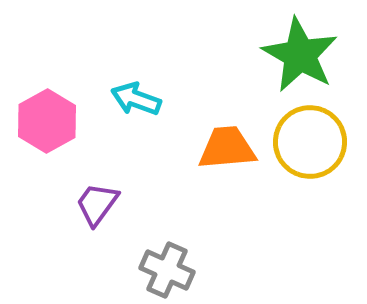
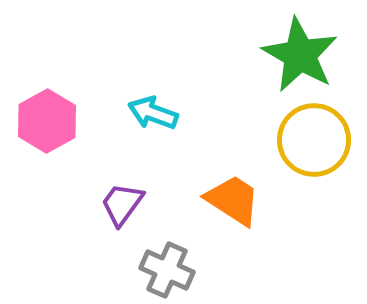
cyan arrow: moved 17 px right, 14 px down
yellow circle: moved 4 px right, 2 px up
orange trapezoid: moved 6 px right, 52 px down; rotated 38 degrees clockwise
purple trapezoid: moved 25 px right
